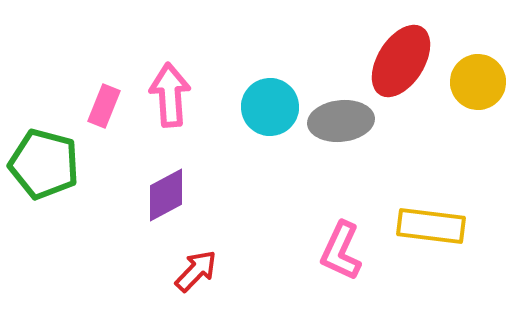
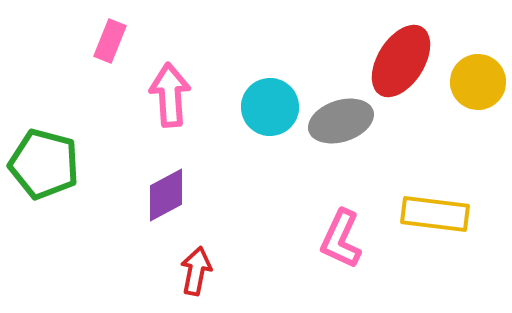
pink rectangle: moved 6 px right, 65 px up
gray ellipse: rotated 12 degrees counterclockwise
yellow rectangle: moved 4 px right, 12 px up
pink L-shape: moved 12 px up
red arrow: rotated 33 degrees counterclockwise
